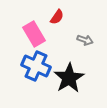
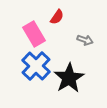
blue cross: rotated 20 degrees clockwise
